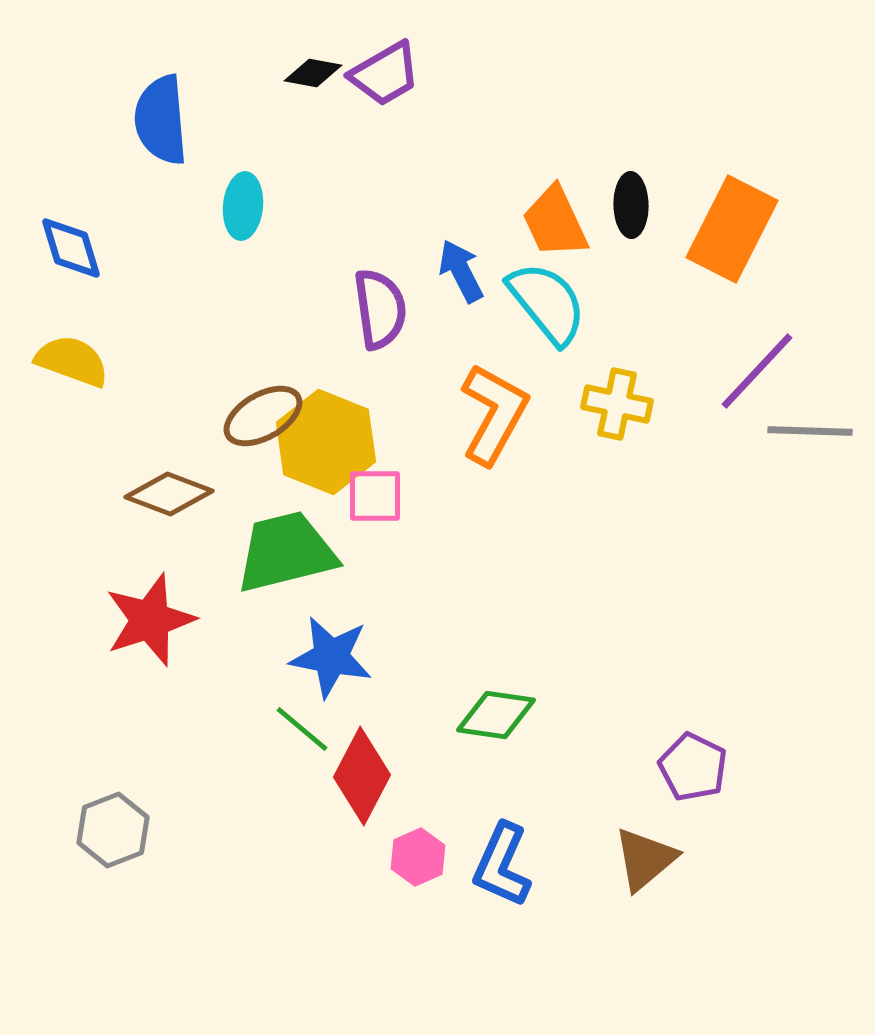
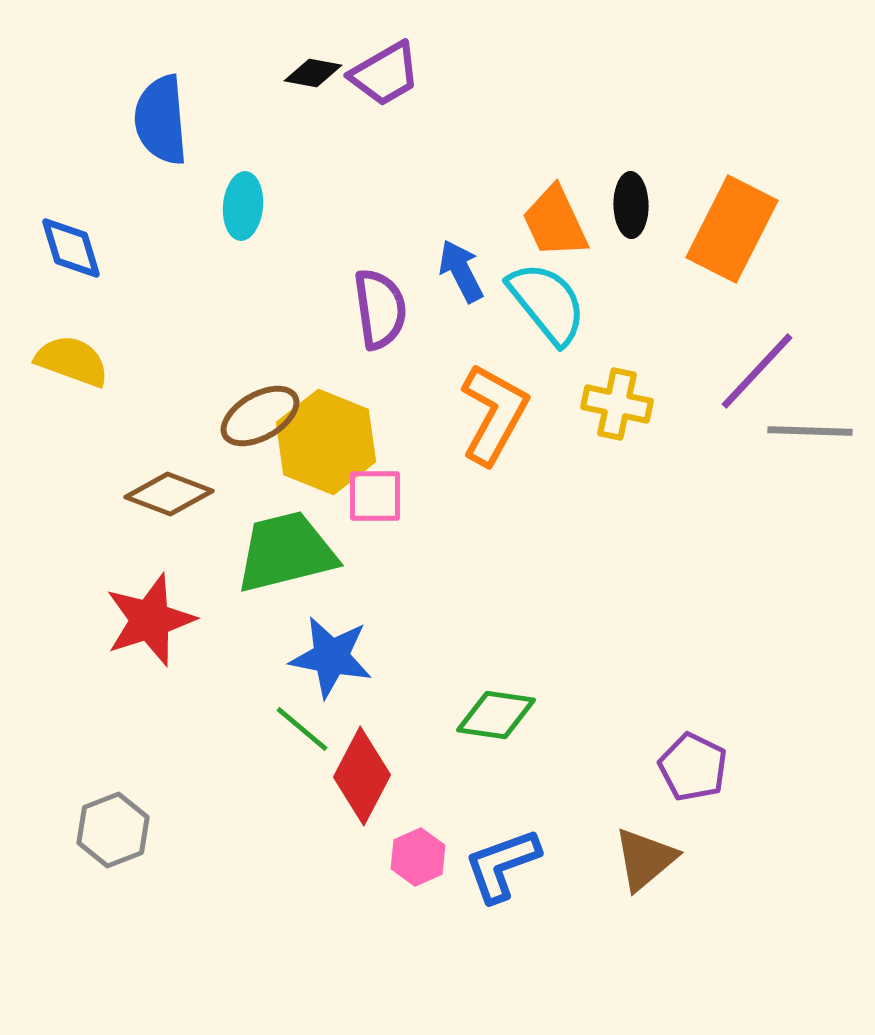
brown ellipse: moved 3 px left
blue L-shape: rotated 46 degrees clockwise
